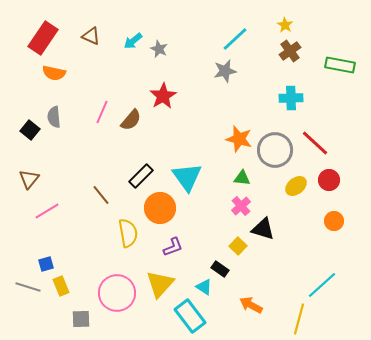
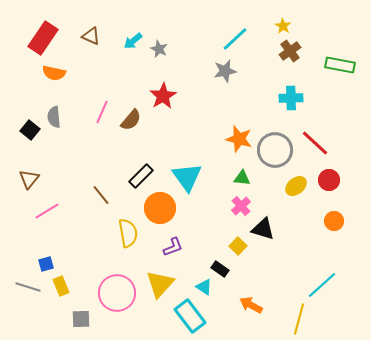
yellow star at (285, 25): moved 2 px left, 1 px down
